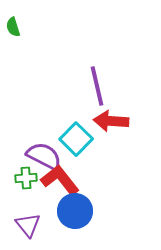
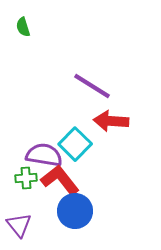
green semicircle: moved 10 px right
purple line: moved 5 px left; rotated 45 degrees counterclockwise
cyan square: moved 1 px left, 5 px down
purple semicircle: moved 1 px up; rotated 18 degrees counterclockwise
purple triangle: moved 9 px left
